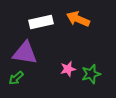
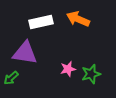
green arrow: moved 5 px left
